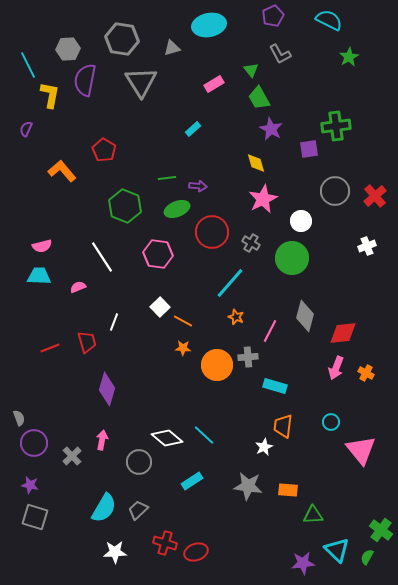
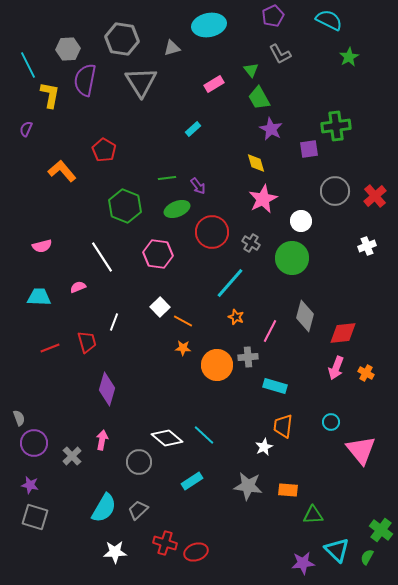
purple arrow at (198, 186): rotated 48 degrees clockwise
cyan trapezoid at (39, 276): moved 21 px down
